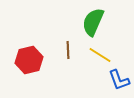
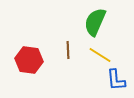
green semicircle: moved 2 px right
red hexagon: rotated 20 degrees clockwise
blue L-shape: moved 3 px left; rotated 15 degrees clockwise
